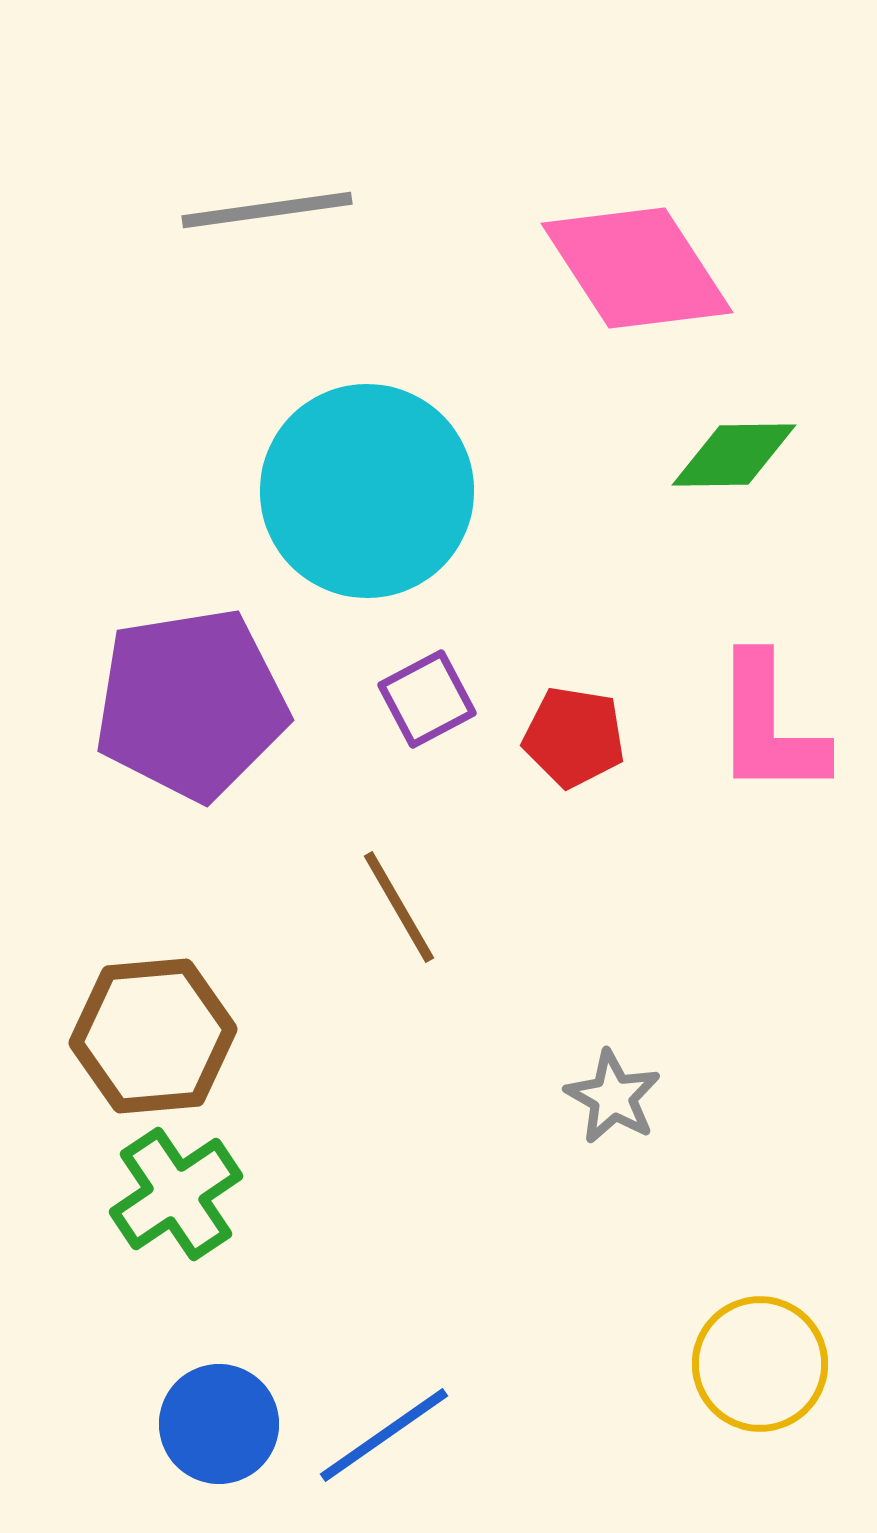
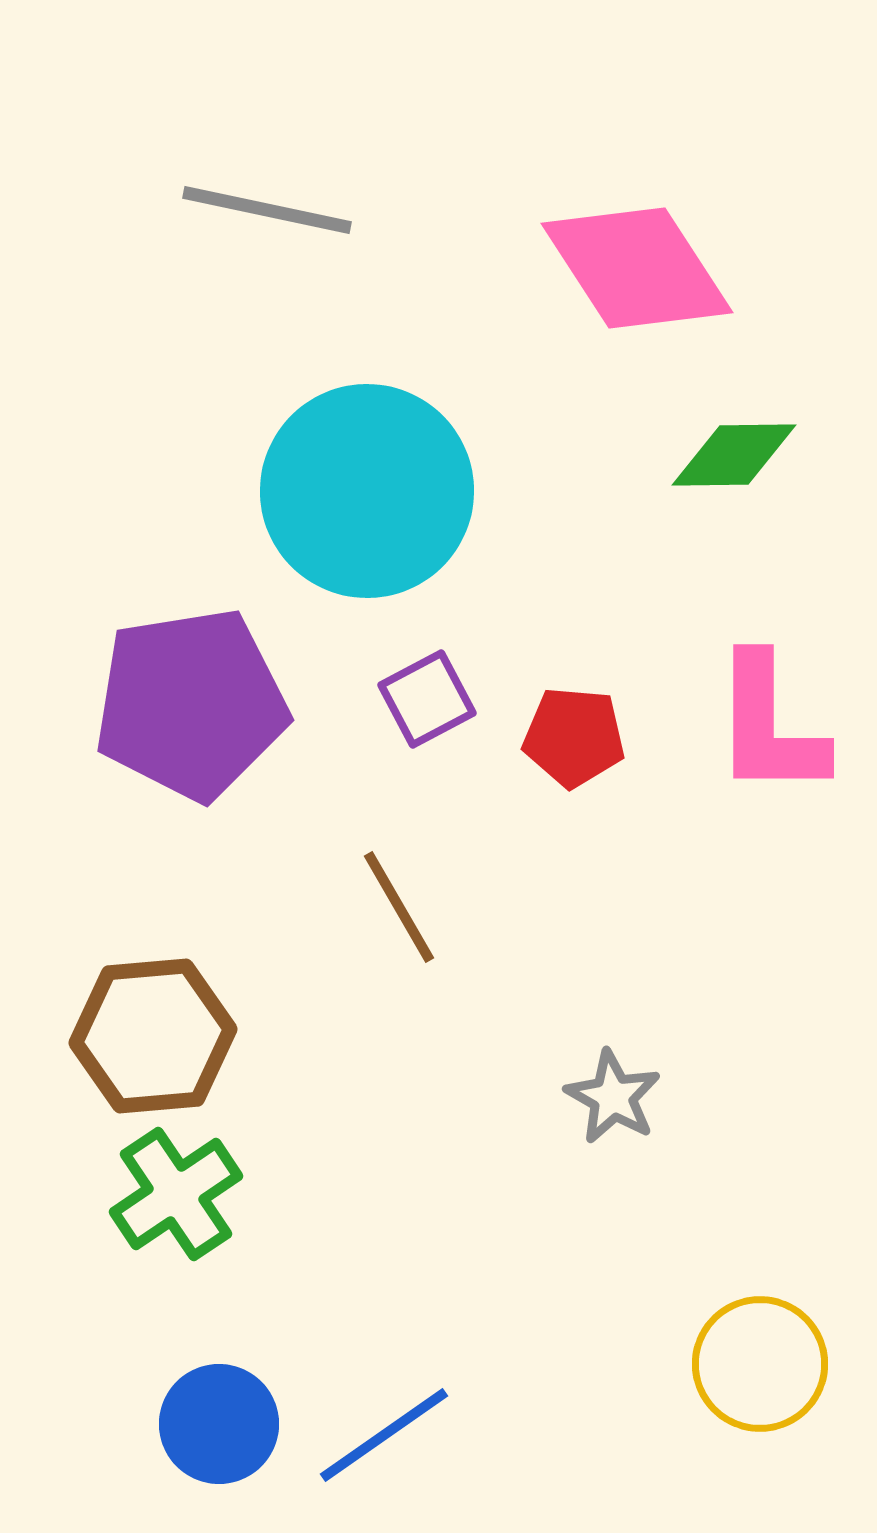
gray line: rotated 20 degrees clockwise
red pentagon: rotated 4 degrees counterclockwise
